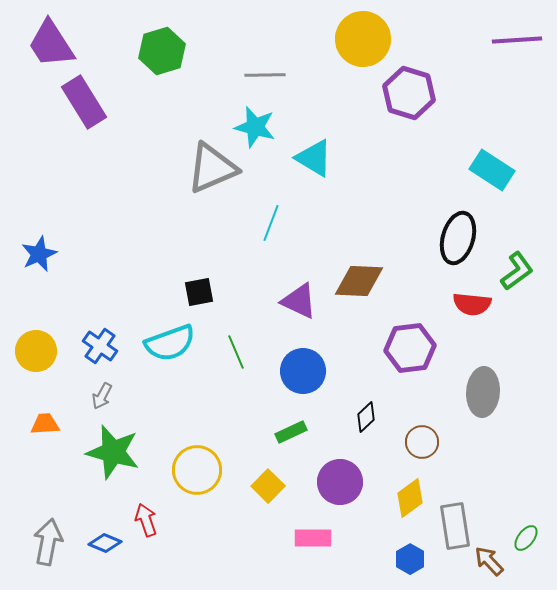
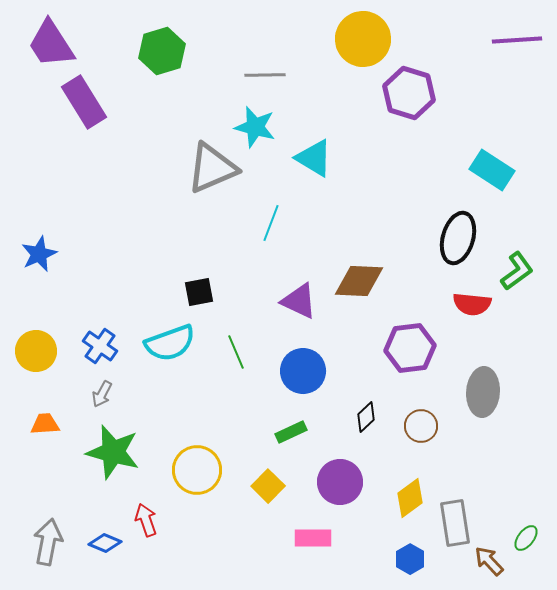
gray arrow at (102, 396): moved 2 px up
brown circle at (422, 442): moved 1 px left, 16 px up
gray rectangle at (455, 526): moved 3 px up
